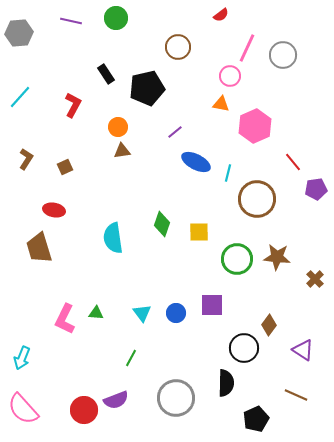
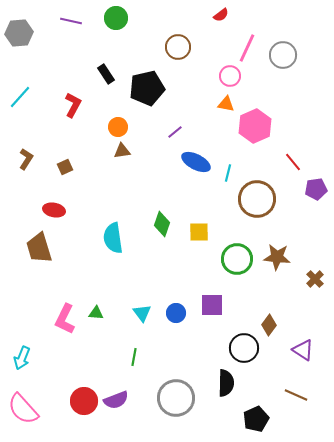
orange triangle at (221, 104): moved 5 px right
green line at (131, 358): moved 3 px right, 1 px up; rotated 18 degrees counterclockwise
red circle at (84, 410): moved 9 px up
